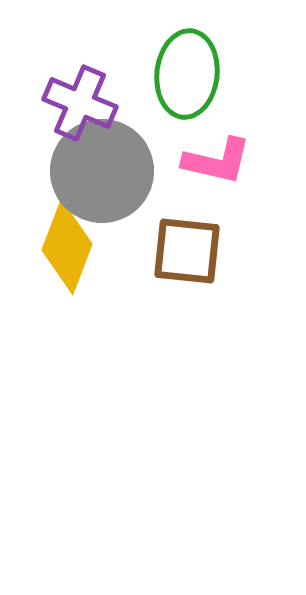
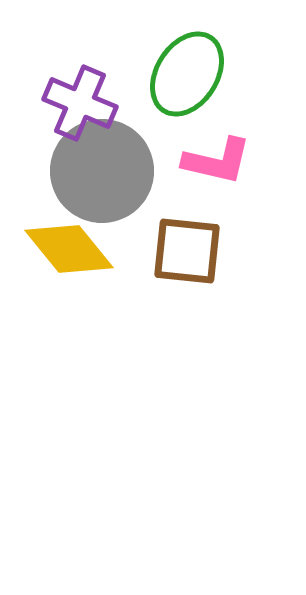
green ellipse: rotated 26 degrees clockwise
yellow diamond: moved 2 px right, 2 px down; rotated 60 degrees counterclockwise
